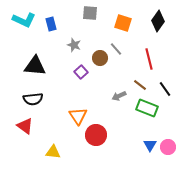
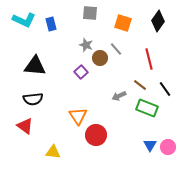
gray star: moved 12 px right
